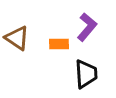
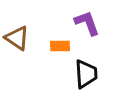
purple L-shape: moved 4 px up; rotated 60 degrees counterclockwise
orange rectangle: moved 1 px right, 2 px down
